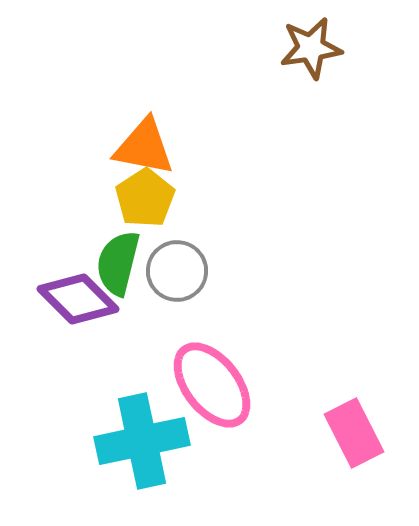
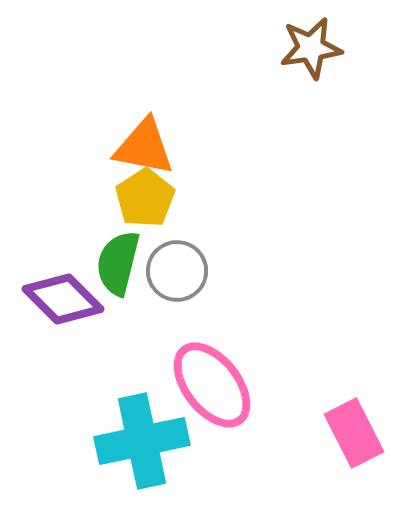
purple diamond: moved 15 px left
